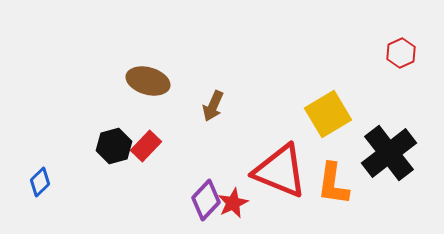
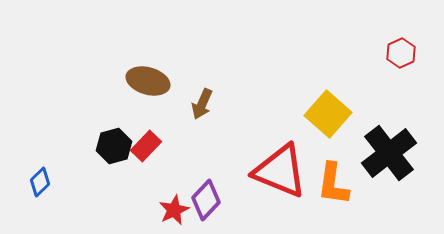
brown arrow: moved 11 px left, 2 px up
yellow square: rotated 18 degrees counterclockwise
red star: moved 59 px left, 7 px down
